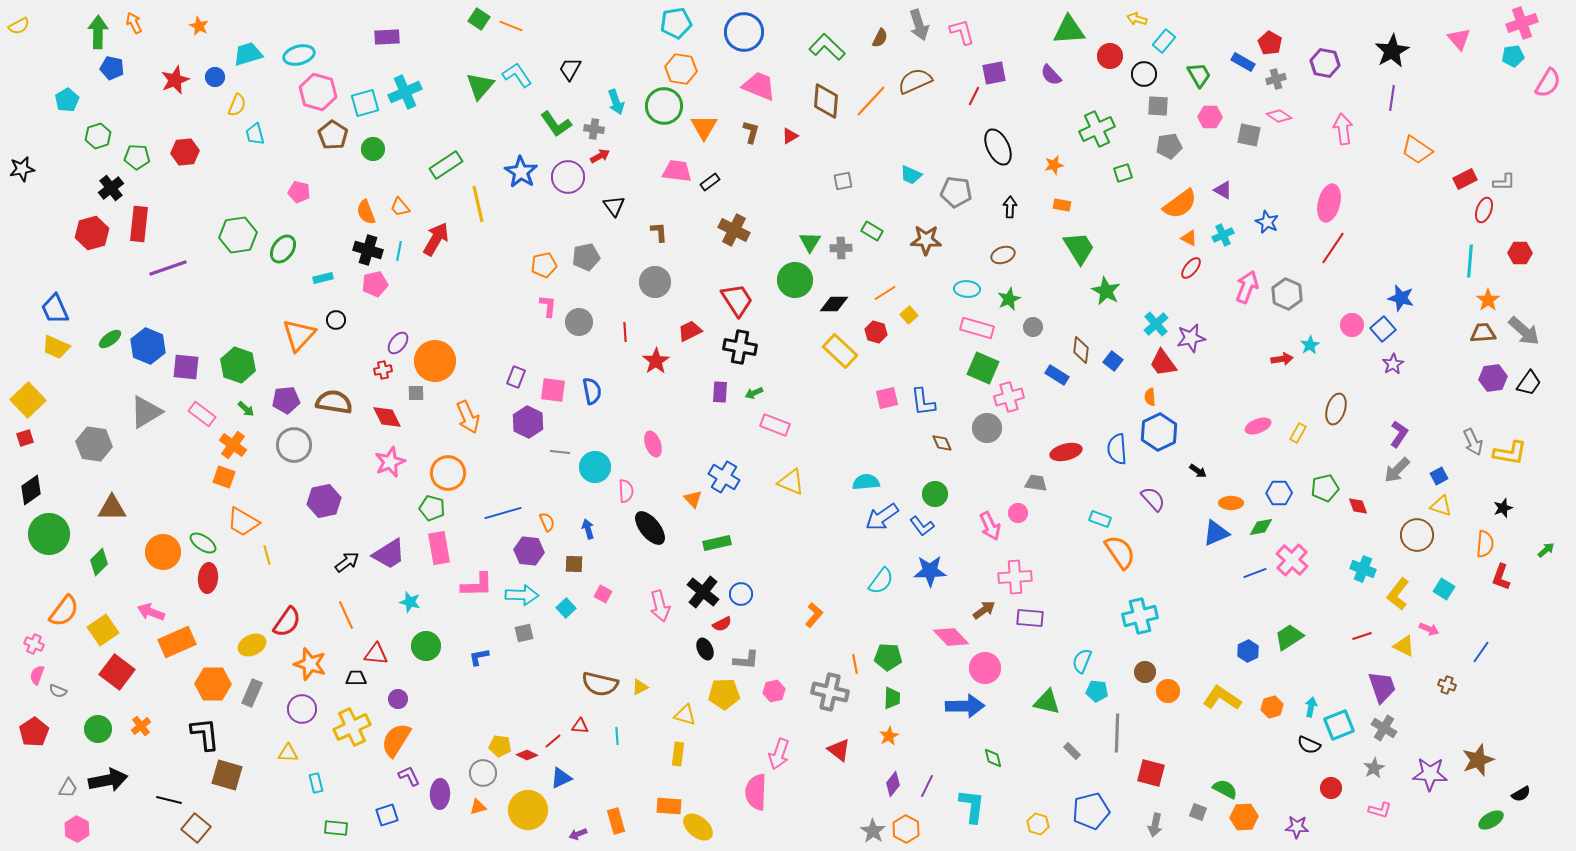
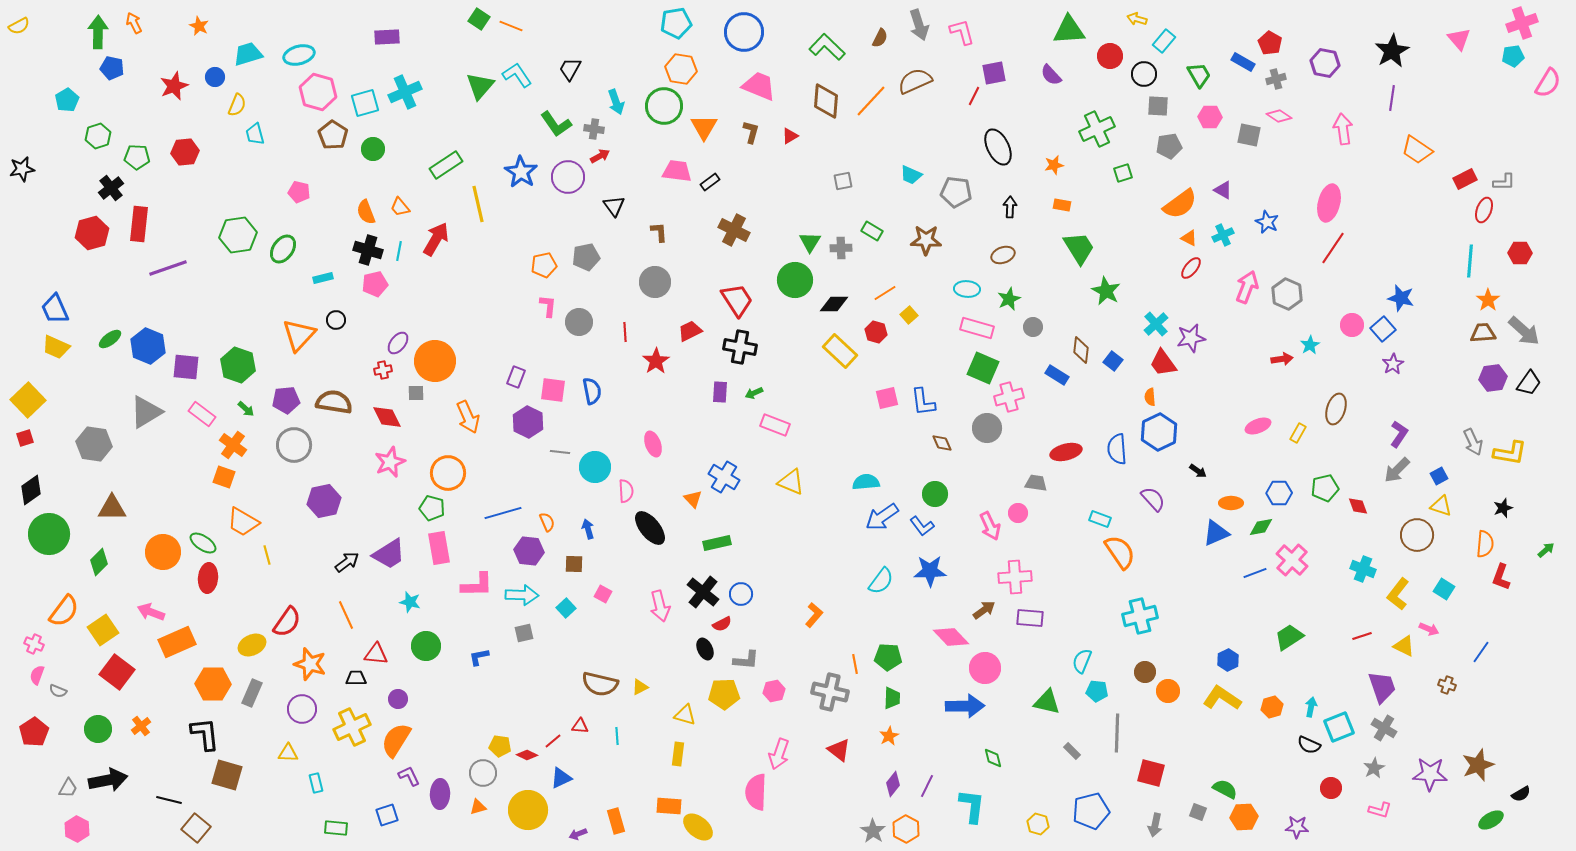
red star at (175, 80): moved 1 px left, 6 px down
blue hexagon at (1248, 651): moved 20 px left, 9 px down
cyan square at (1339, 725): moved 2 px down
brown star at (1478, 760): moved 5 px down
